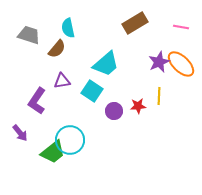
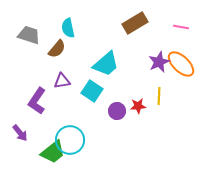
purple circle: moved 3 px right
